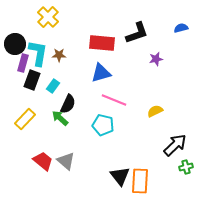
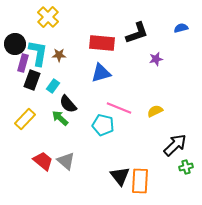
pink line: moved 5 px right, 8 px down
black semicircle: rotated 114 degrees clockwise
